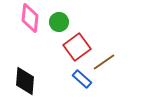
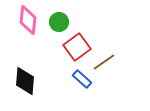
pink diamond: moved 2 px left, 2 px down
